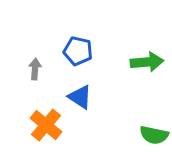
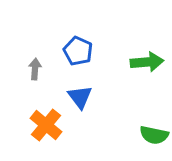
blue pentagon: rotated 12 degrees clockwise
blue triangle: rotated 20 degrees clockwise
